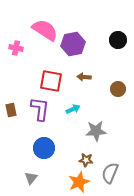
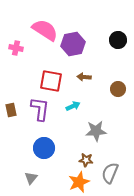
cyan arrow: moved 3 px up
